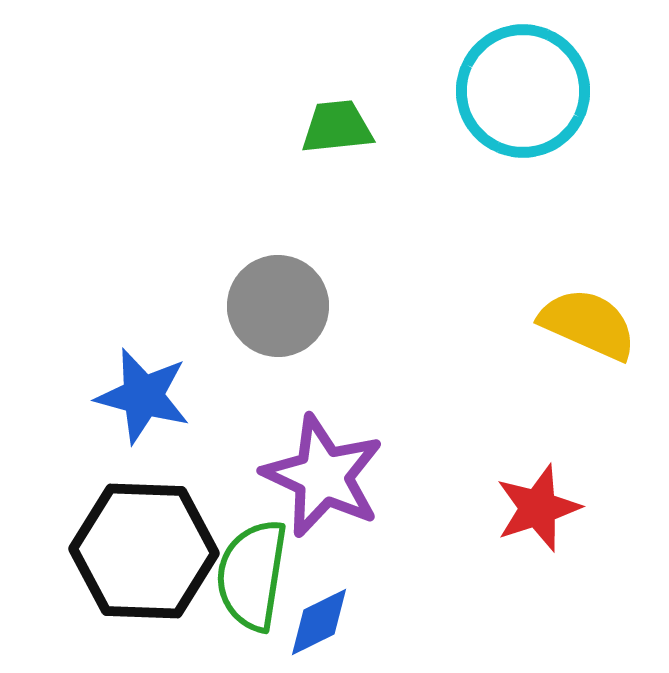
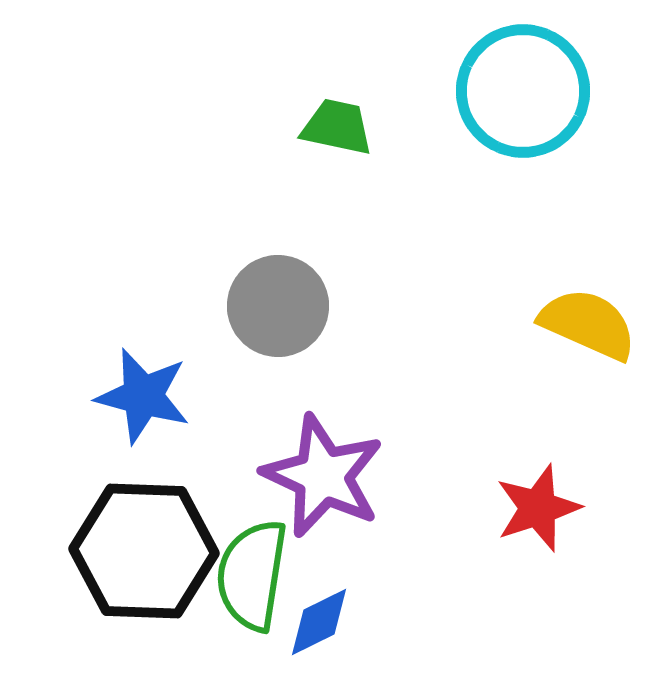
green trapezoid: rotated 18 degrees clockwise
